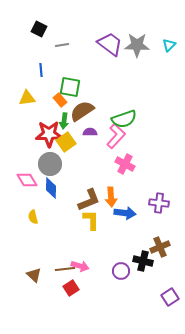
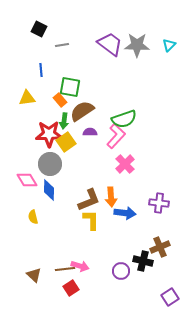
pink cross: rotated 18 degrees clockwise
blue diamond: moved 2 px left, 2 px down
